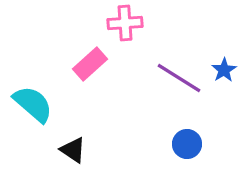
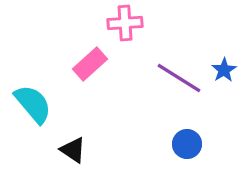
cyan semicircle: rotated 9 degrees clockwise
